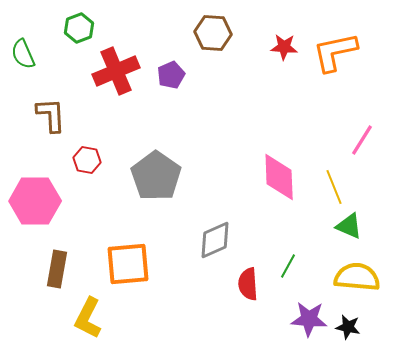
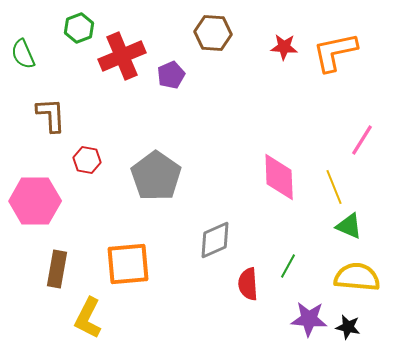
red cross: moved 6 px right, 15 px up
